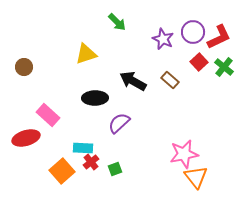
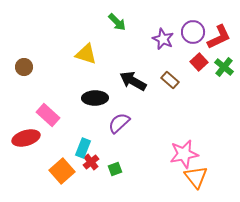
yellow triangle: rotated 35 degrees clockwise
cyan rectangle: rotated 72 degrees counterclockwise
